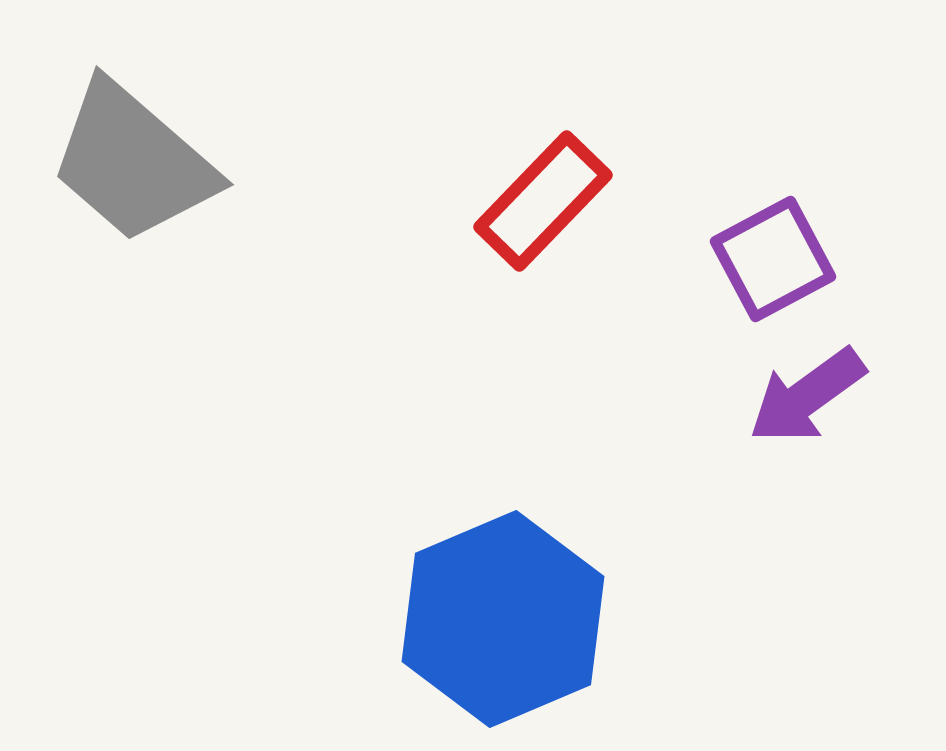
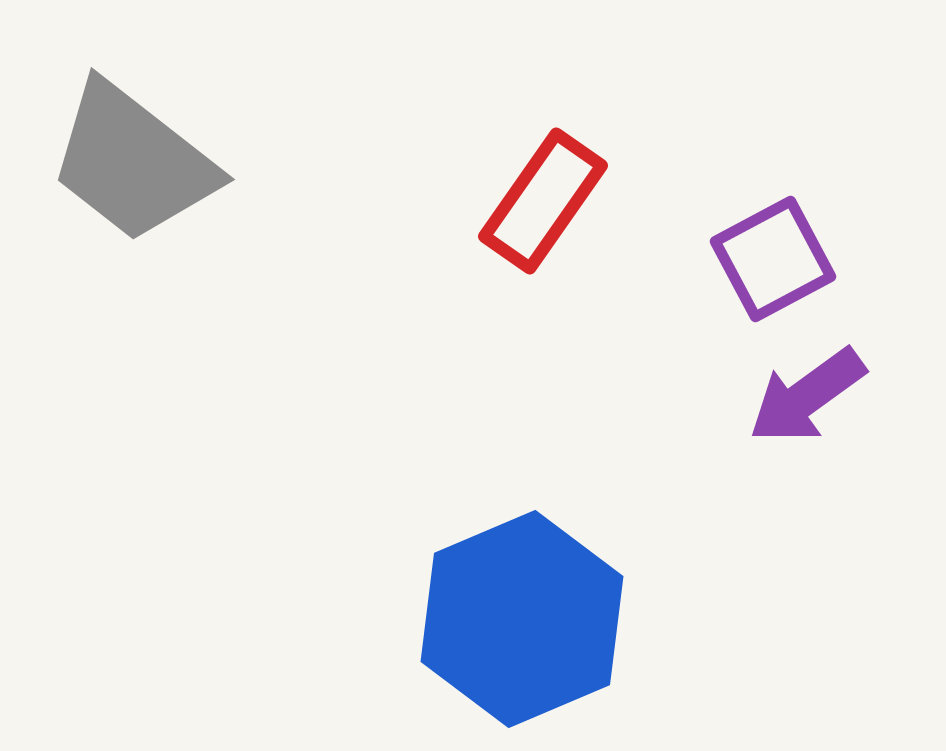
gray trapezoid: rotated 3 degrees counterclockwise
red rectangle: rotated 9 degrees counterclockwise
blue hexagon: moved 19 px right
